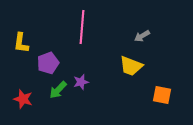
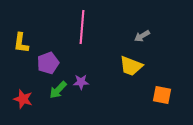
purple star: rotated 14 degrees clockwise
